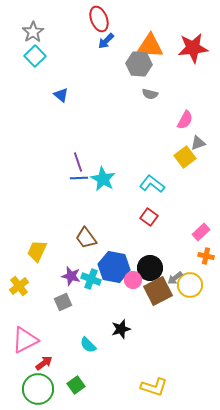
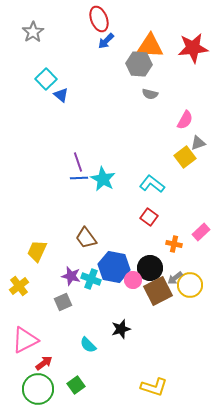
cyan square: moved 11 px right, 23 px down
orange cross: moved 32 px left, 12 px up
